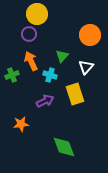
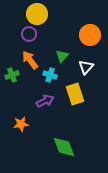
orange arrow: moved 1 px left, 1 px up; rotated 12 degrees counterclockwise
